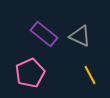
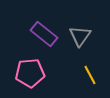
gray triangle: rotated 40 degrees clockwise
pink pentagon: rotated 20 degrees clockwise
